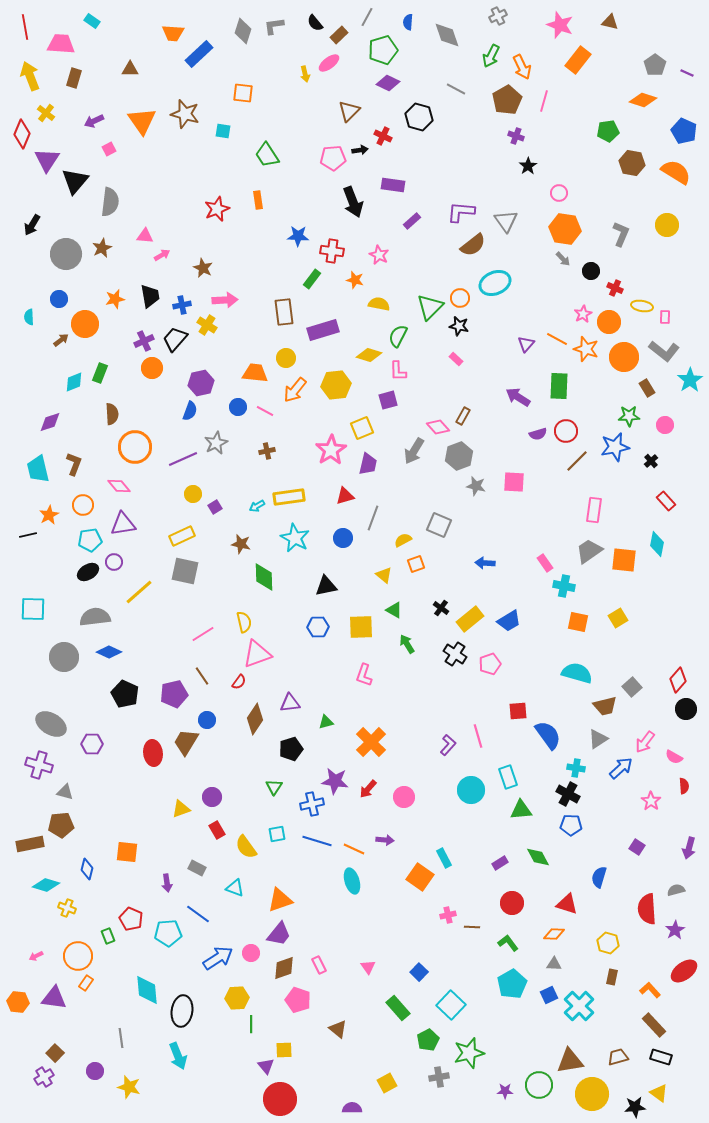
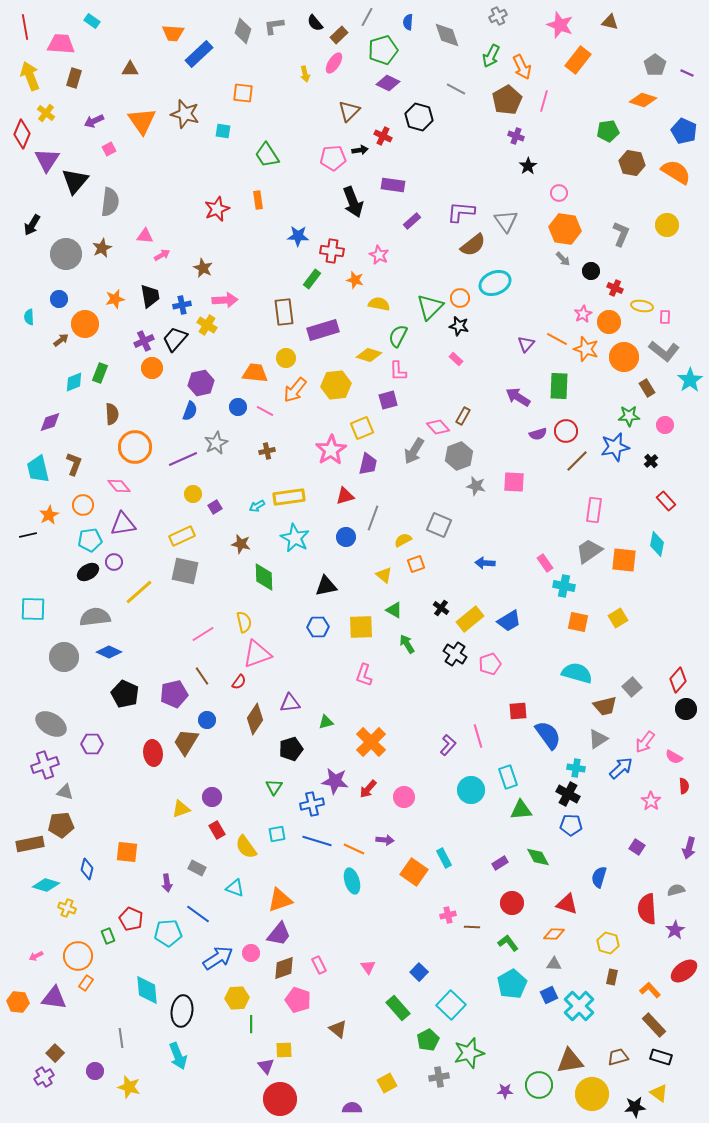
pink ellipse at (329, 63): moved 5 px right; rotated 20 degrees counterclockwise
blue circle at (343, 538): moved 3 px right, 1 px up
purple cross at (39, 765): moved 6 px right; rotated 36 degrees counterclockwise
orange square at (420, 877): moved 6 px left, 5 px up
